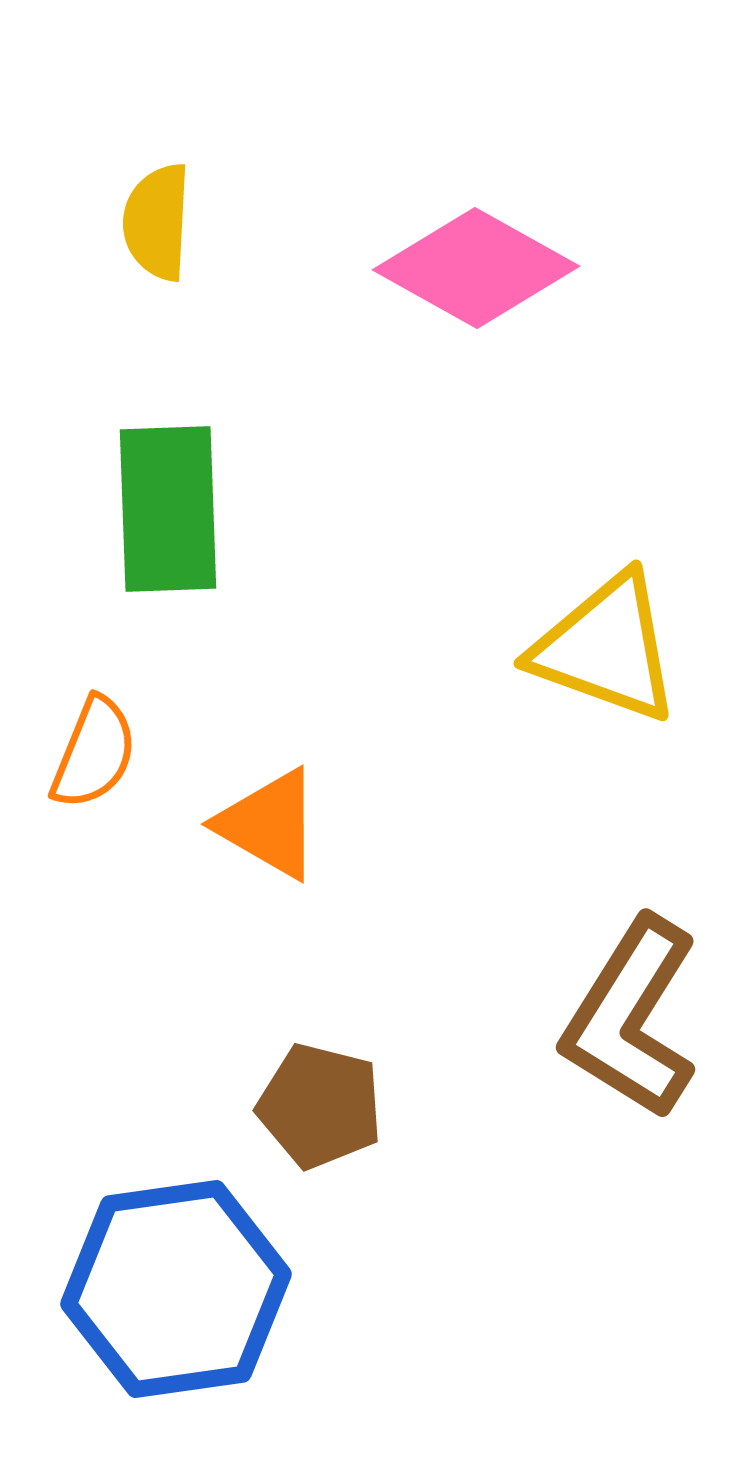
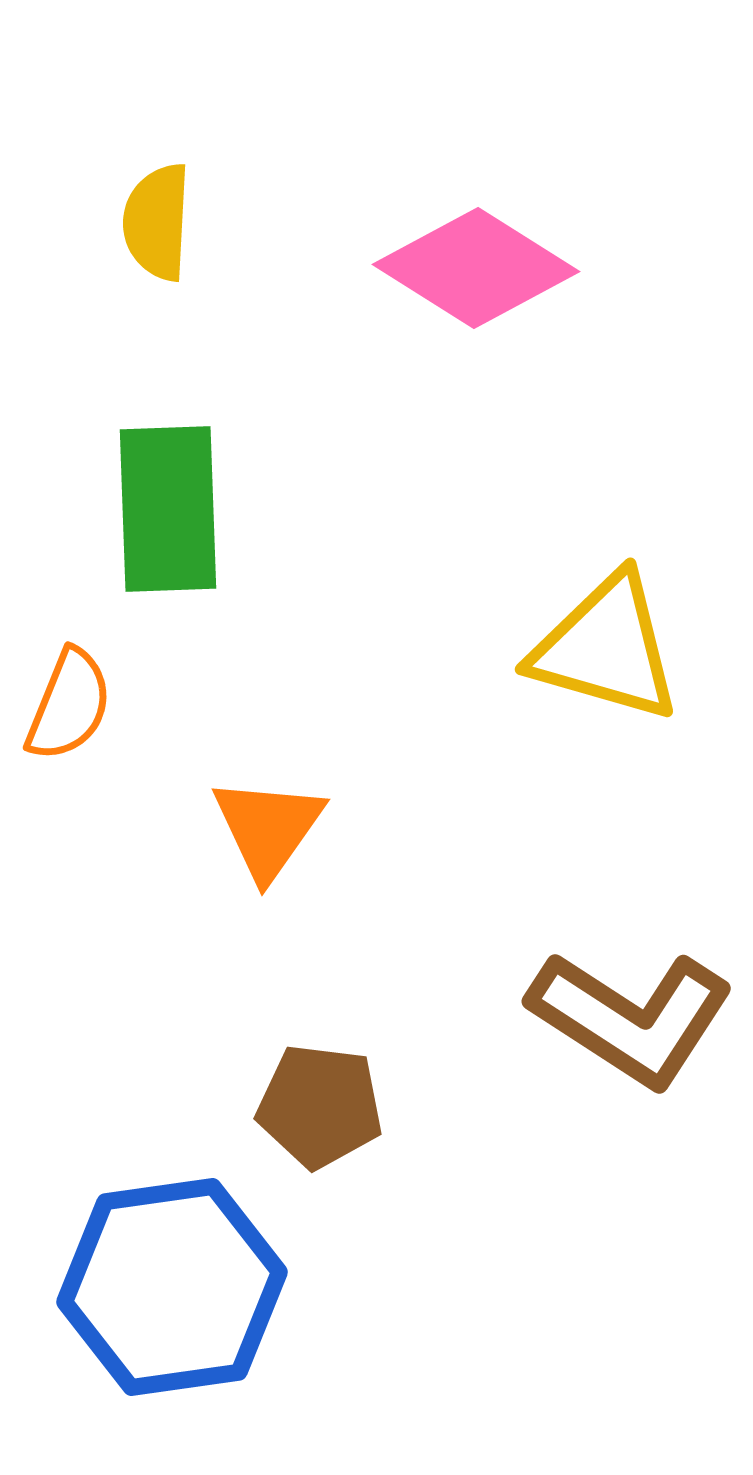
pink diamond: rotated 3 degrees clockwise
yellow triangle: rotated 4 degrees counterclockwise
orange semicircle: moved 25 px left, 48 px up
orange triangle: moved 1 px left, 4 px down; rotated 35 degrees clockwise
brown L-shape: rotated 89 degrees counterclockwise
brown pentagon: rotated 7 degrees counterclockwise
blue hexagon: moved 4 px left, 2 px up
